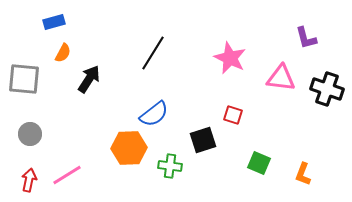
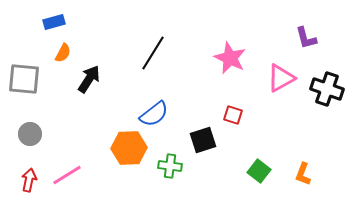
pink triangle: rotated 36 degrees counterclockwise
green square: moved 8 px down; rotated 15 degrees clockwise
